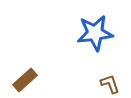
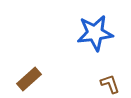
brown rectangle: moved 4 px right, 1 px up
